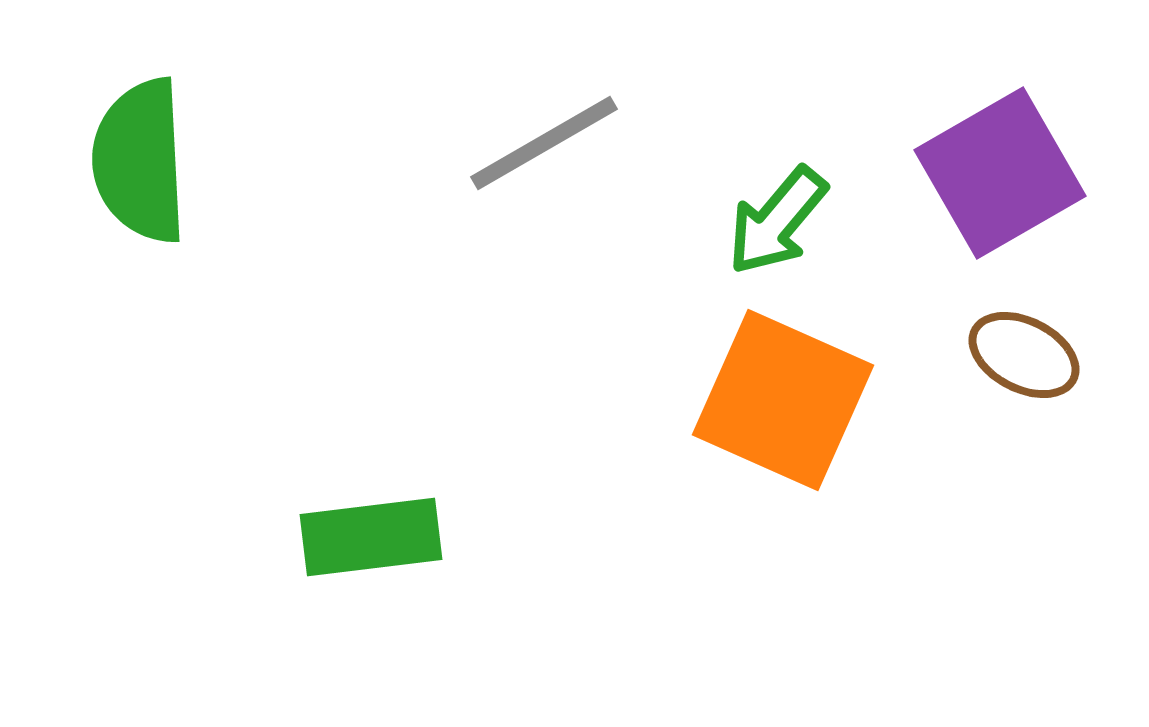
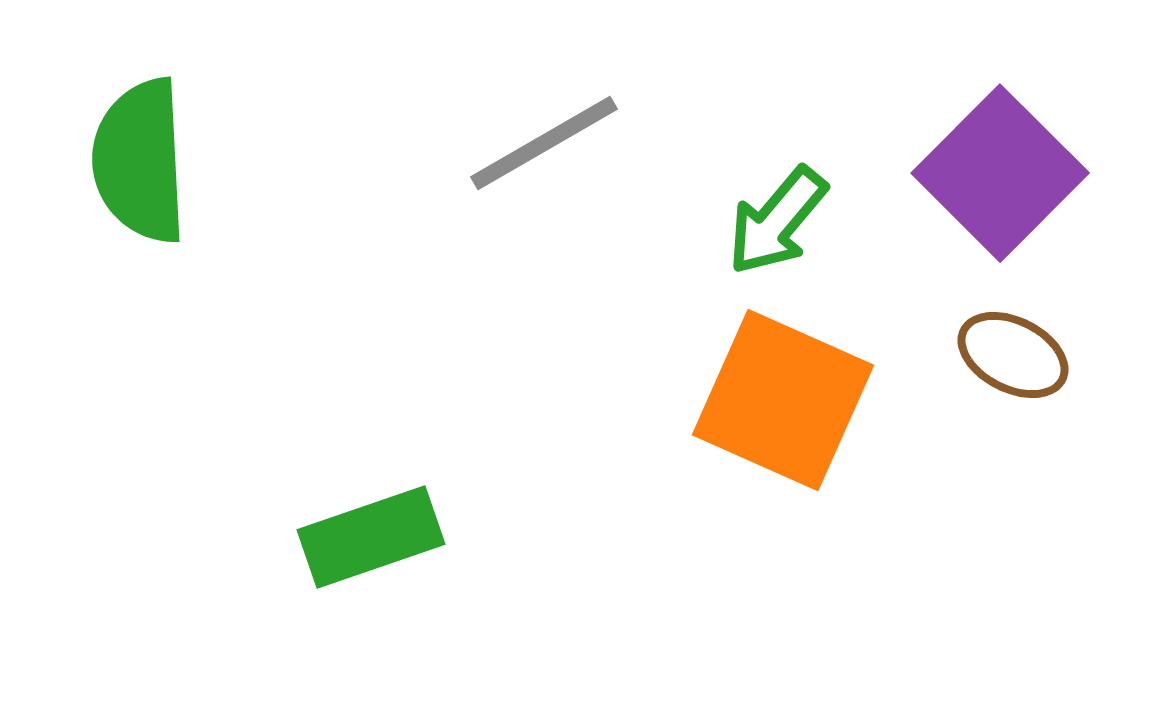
purple square: rotated 15 degrees counterclockwise
brown ellipse: moved 11 px left
green rectangle: rotated 12 degrees counterclockwise
